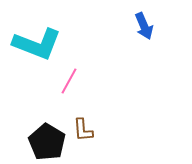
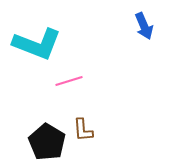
pink line: rotated 44 degrees clockwise
